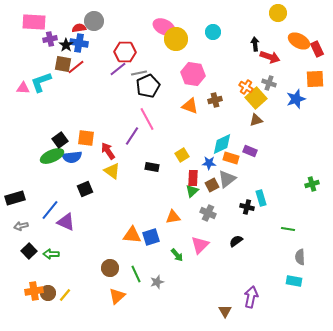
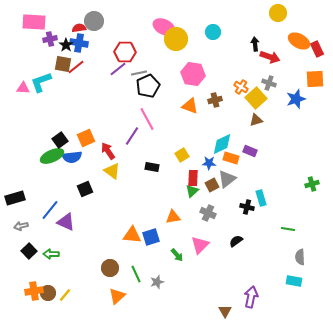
orange cross at (246, 87): moved 5 px left
orange square at (86, 138): rotated 30 degrees counterclockwise
